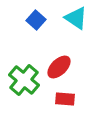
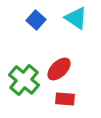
red ellipse: moved 2 px down
